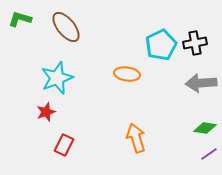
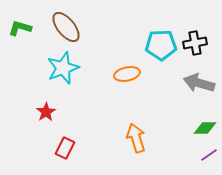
green L-shape: moved 9 px down
cyan pentagon: rotated 24 degrees clockwise
orange ellipse: rotated 20 degrees counterclockwise
cyan star: moved 6 px right, 10 px up
gray arrow: moved 2 px left; rotated 20 degrees clockwise
red star: rotated 12 degrees counterclockwise
green diamond: rotated 10 degrees counterclockwise
red rectangle: moved 1 px right, 3 px down
purple line: moved 1 px down
